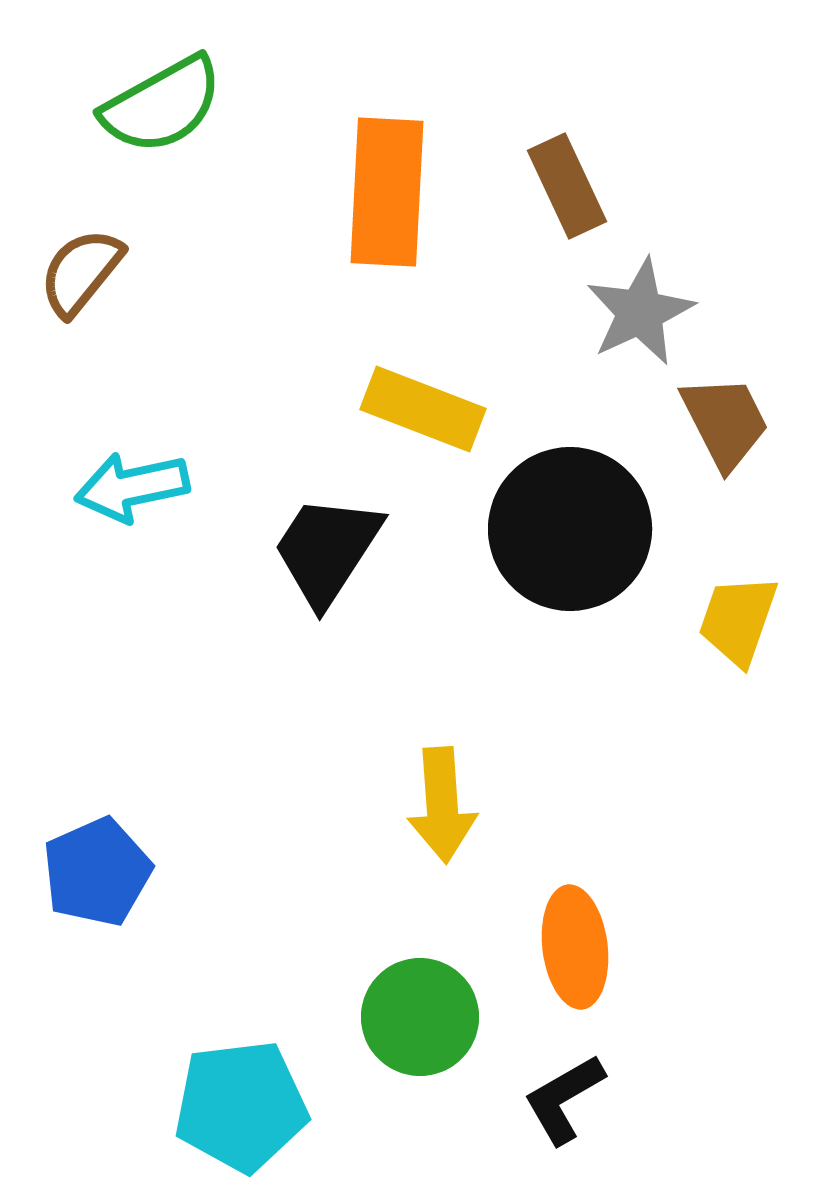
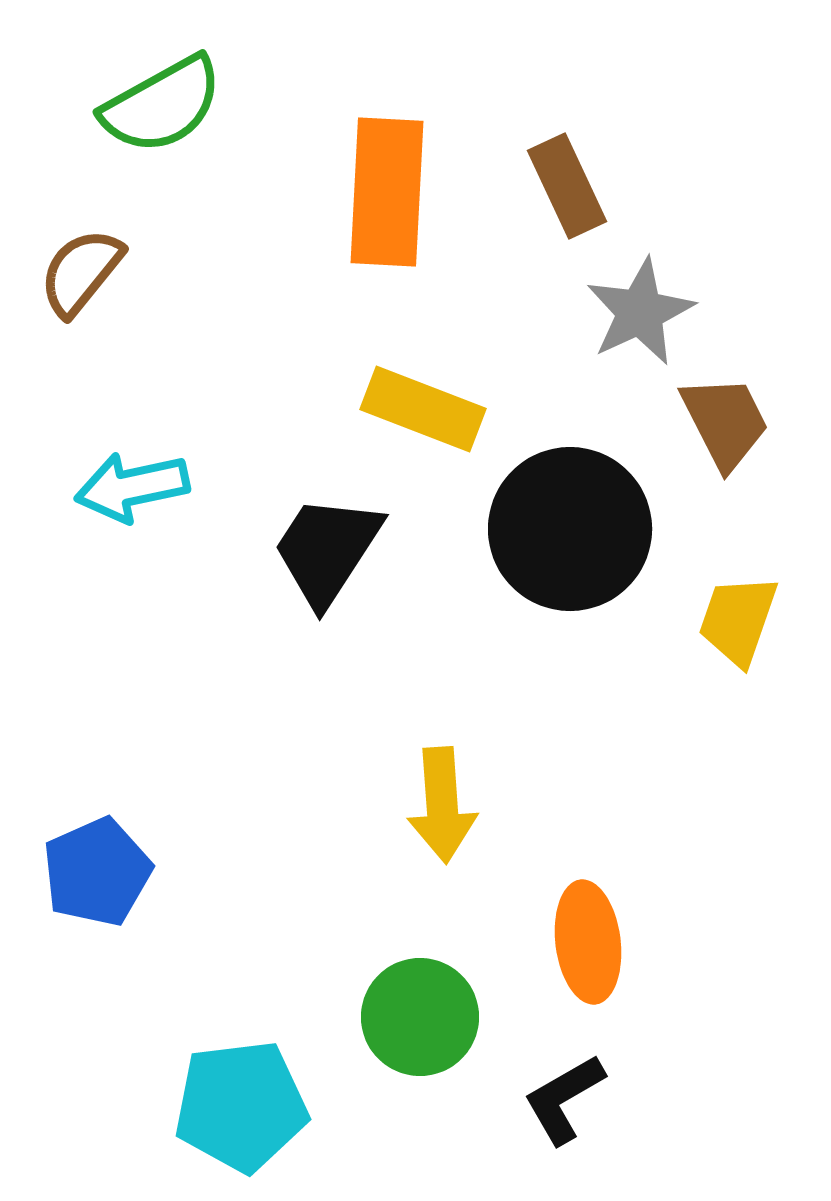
orange ellipse: moved 13 px right, 5 px up
